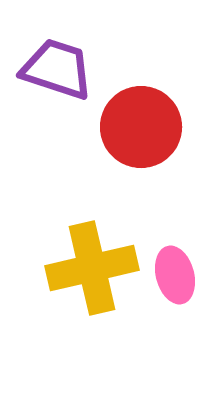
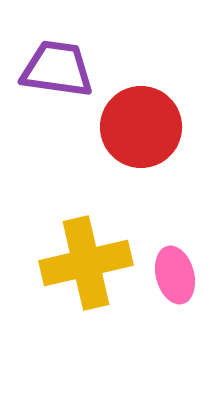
purple trapezoid: rotated 10 degrees counterclockwise
yellow cross: moved 6 px left, 5 px up
